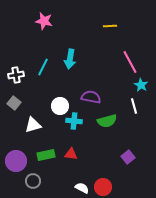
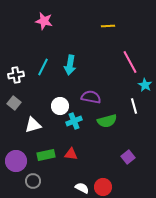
yellow line: moved 2 px left
cyan arrow: moved 6 px down
cyan star: moved 4 px right
cyan cross: rotated 28 degrees counterclockwise
